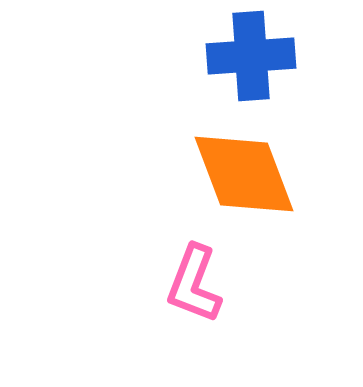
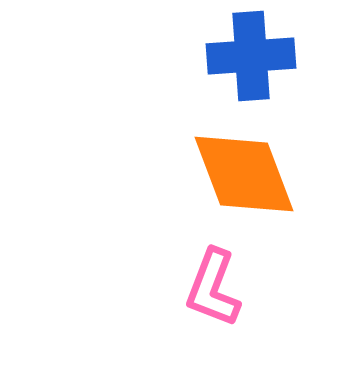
pink L-shape: moved 19 px right, 4 px down
